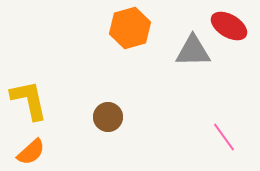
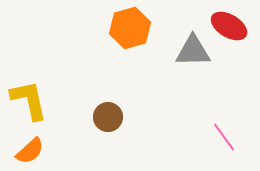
orange semicircle: moved 1 px left, 1 px up
